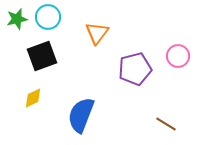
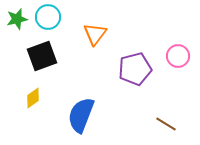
orange triangle: moved 2 px left, 1 px down
yellow diamond: rotated 10 degrees counterclockwise
